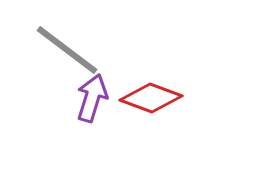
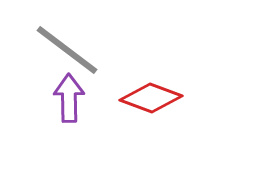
purple arrow: moved 23 px left; rotated 18 degrees counterclockwise
